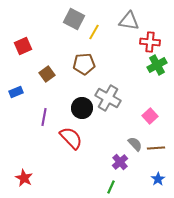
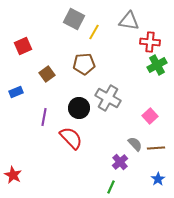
black circle: moved 3 px left
red star: moved 11 px left, 3 px up
